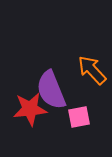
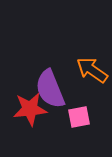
orange arrow: rotated 12 degrees counterclockwise
purple semicircle: moved 1 px left, 1 px up
